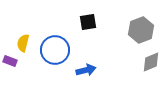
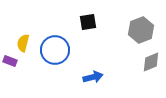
blue arrow: moved 7 px right, 7 px down
